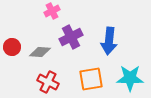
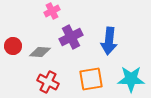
red circle: moved 1 px right, 1 px up
cyan star: moved 1 px right, 1 px down
